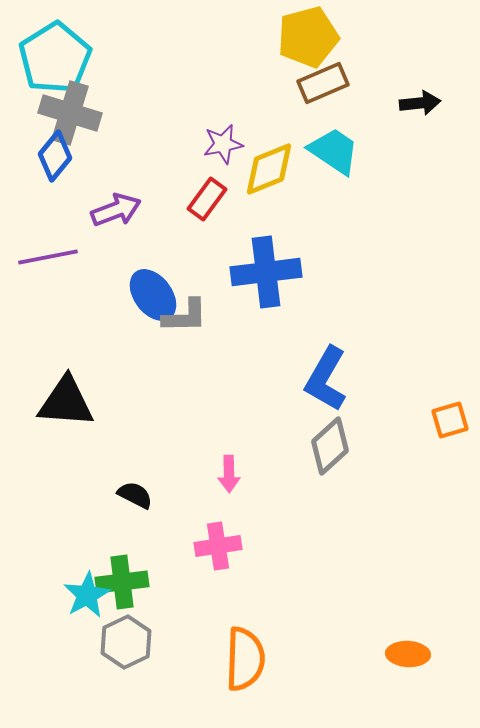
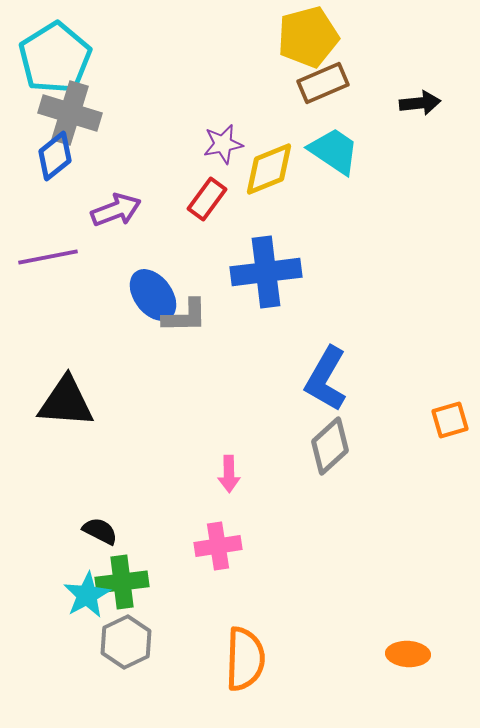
blue diamond: rotated 12 degrees clockwise
black semicircle: moved 35 px left, 36 px down
